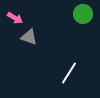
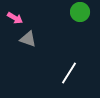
green circle: moved 3 px left, 2 px up
gray triangle: moved 1 px left, 2 px down
